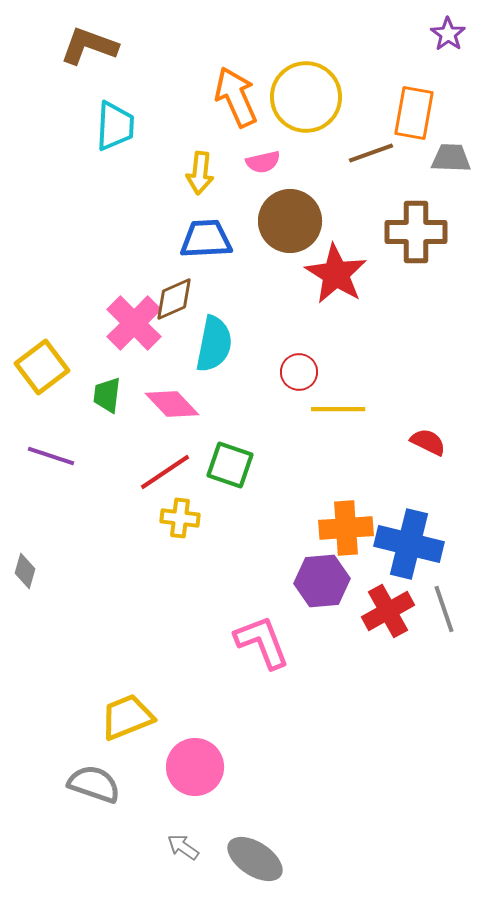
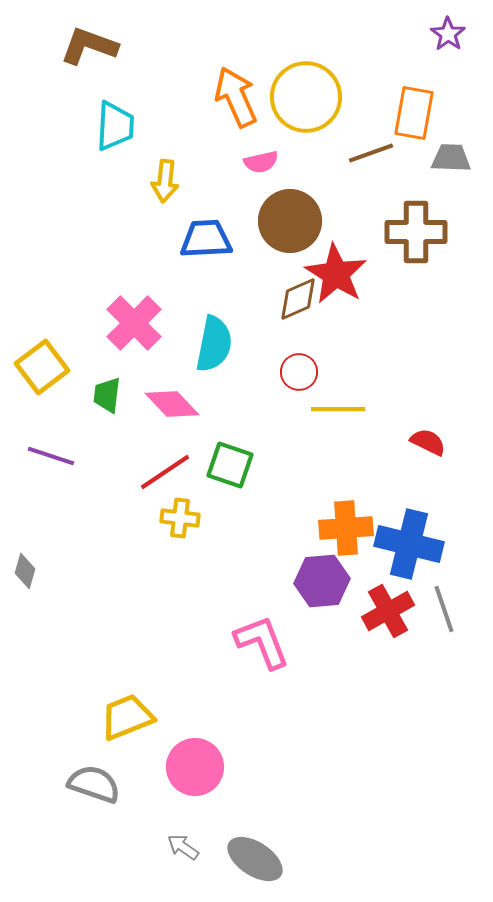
pink semicircle: moved 2 px left
yellow arrow: moved 35 px left, 8 px down
brown diamond: moved 124 px right
